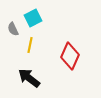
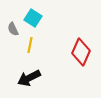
cyan square: rotated 30 degrees counterclockwise
red diamond: moved 11 px right, 4 px up
black arrow: rotated 65 degrees counterclockwise
